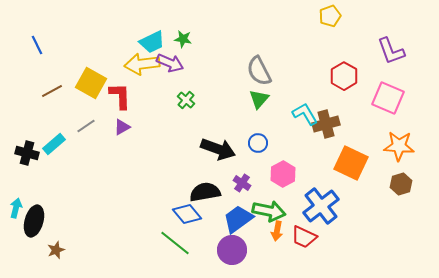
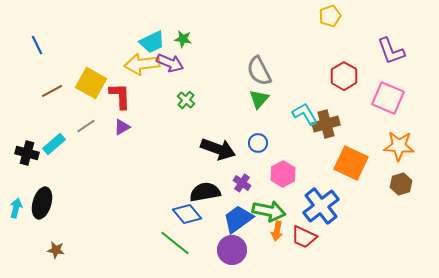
black ellipse: moved 8 px right, 18 px up
brown star: rotated 30 degrees clockwise
